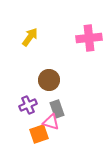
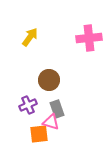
orange square: rotated 12 degrees clockwise
